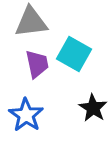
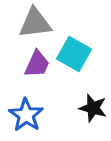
gray triangle: moved 4 px right, 1 px down
purple trapezoid: rotated 36 degrees clockwise
black star: rotated 16 degrees counterclockwise
